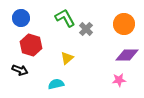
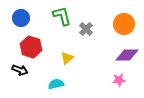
green L-shape: moved 3 px left, 2 px up; rotated 15 degrees clockwise
red hexagon: moved 2 px down
